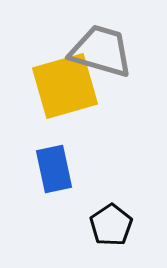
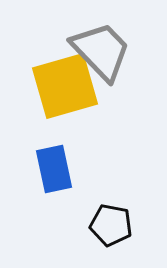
gray trapezoid: rotated 30 degrees clockwise
black pentagon: rotated 27 degrees counterclockwise
